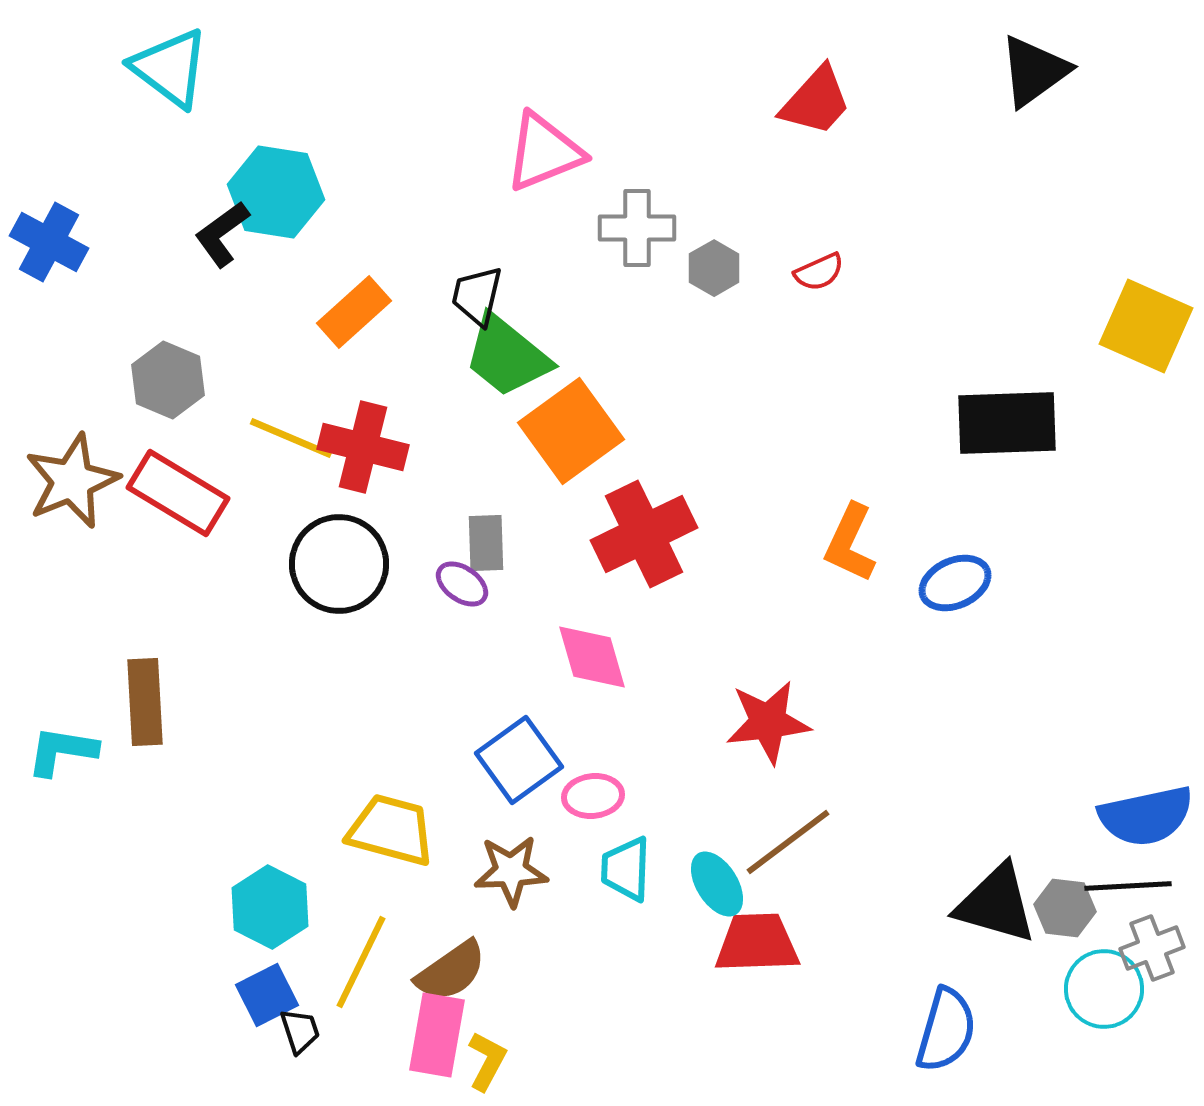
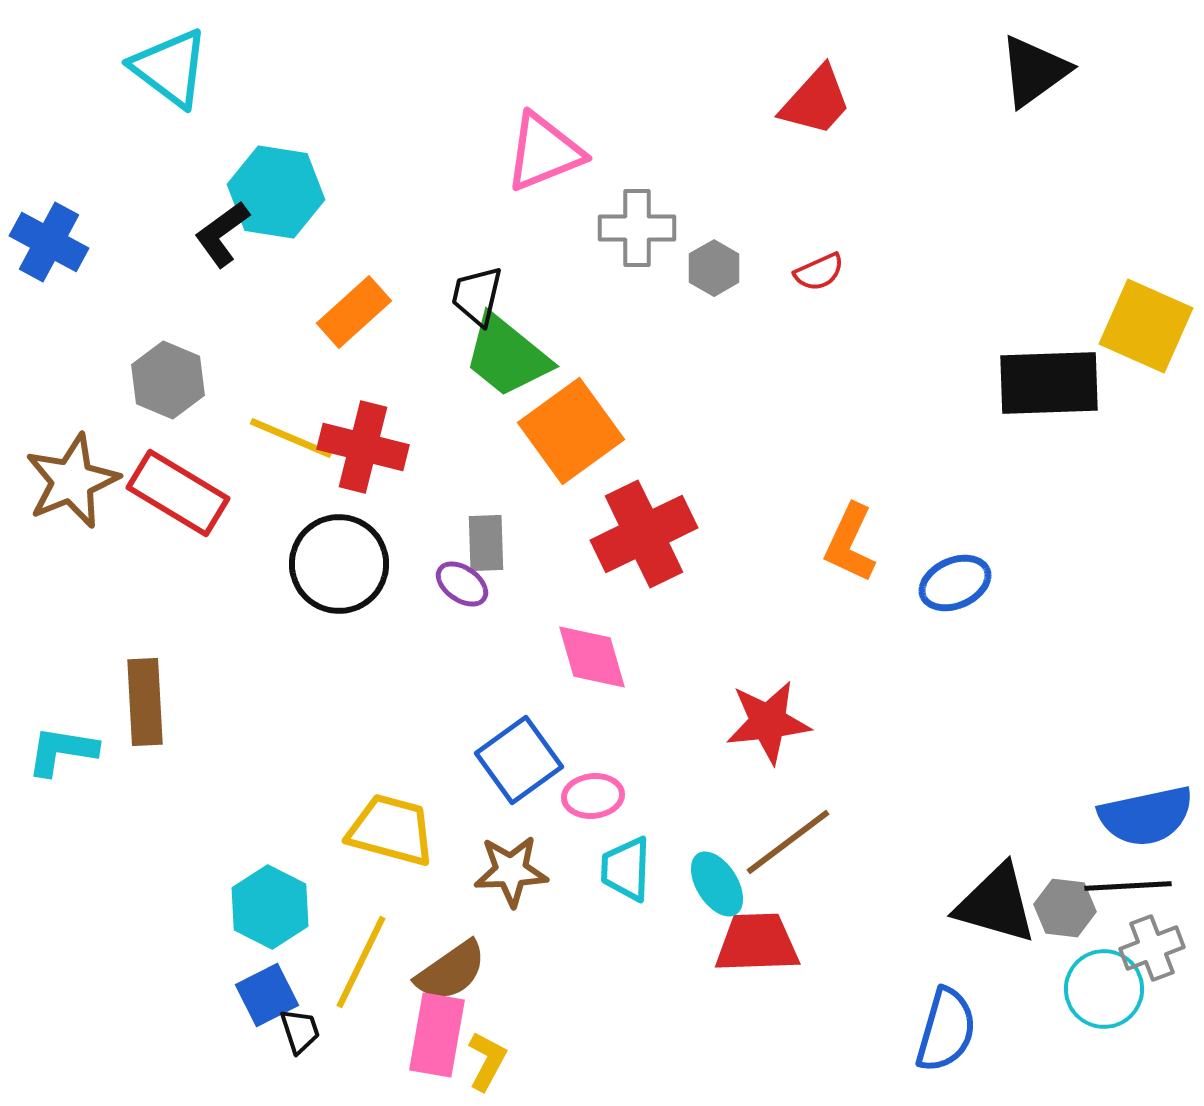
black rectangle at (1007, 423): moved 42 px right, 40 px up
